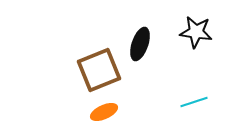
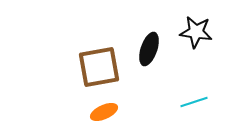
black ellipse: moved 9 px right, 5 px down
brown square: moved 3 px up; rotated 12 degrees clockwise
